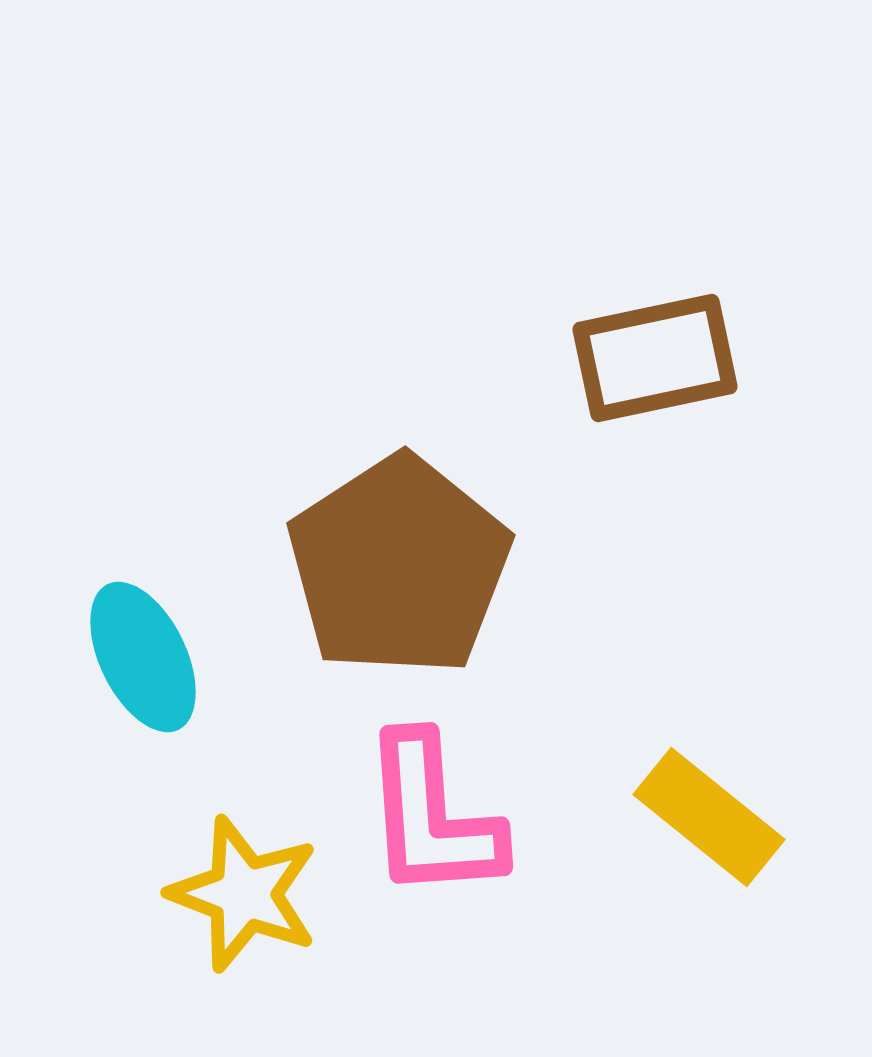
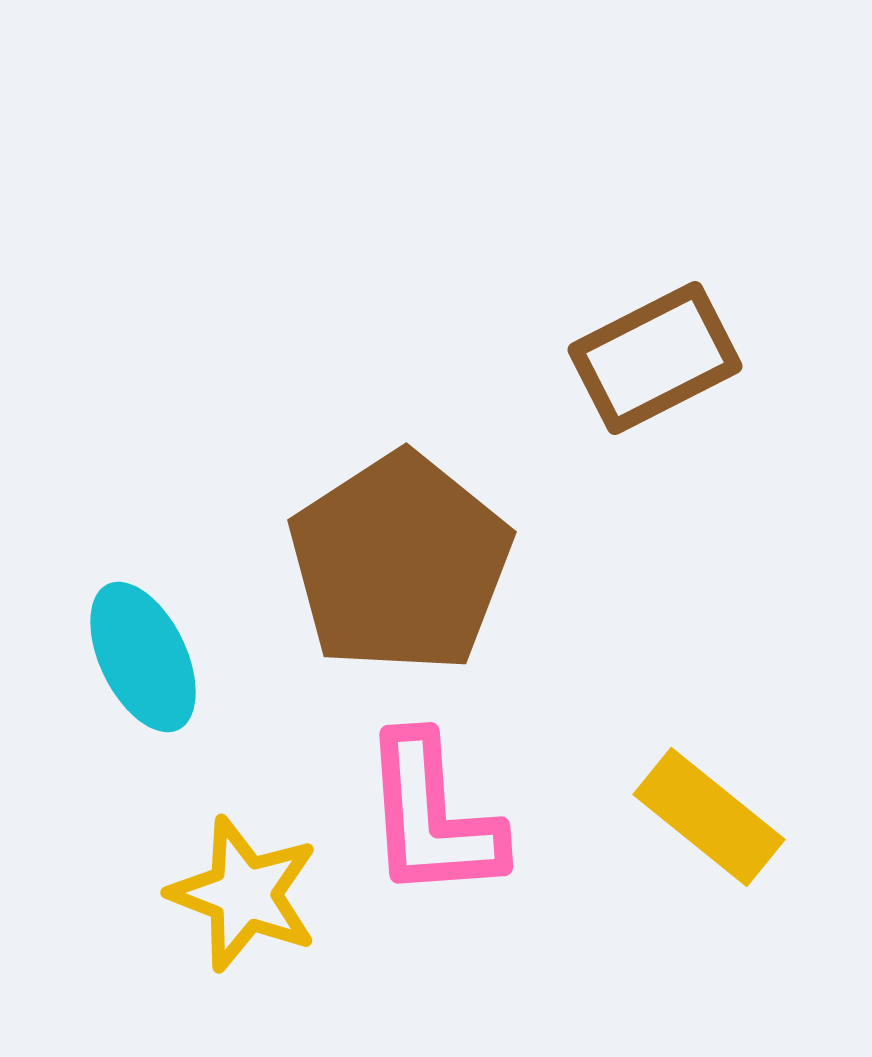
brown rectangle: rotated 15 degrees counterclockwise
brown pentagon: moved 1 px right, 3 px up
